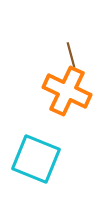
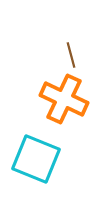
orange cross: moved 3 px left, 8 px down
